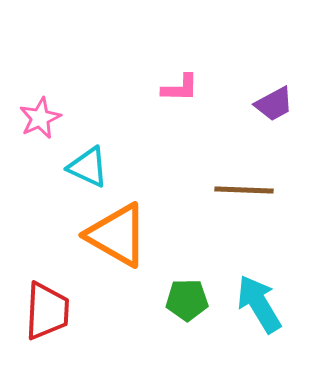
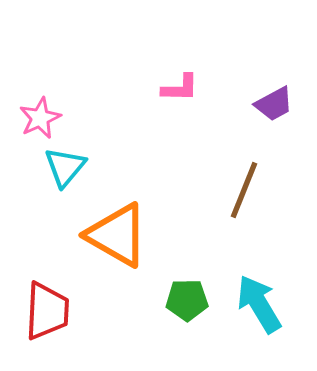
cyan triangle: moved 23 px left; rotated 45 degrees clockwise
brown line: rotated 70 degrees counterclockwise
